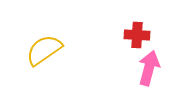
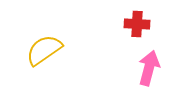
red cross: moved 11 px up
